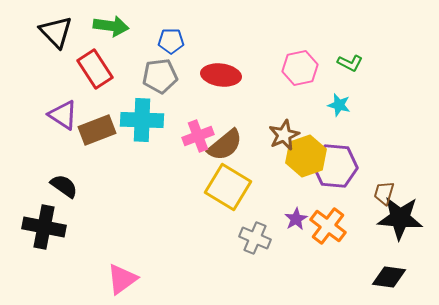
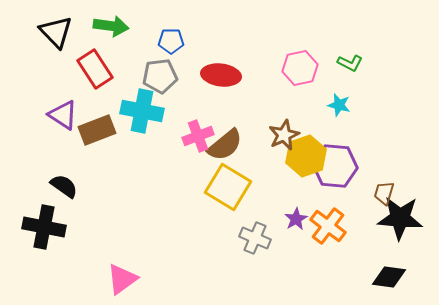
cyan cross: moved 9 px up; rotated 9 degrees clockwise
